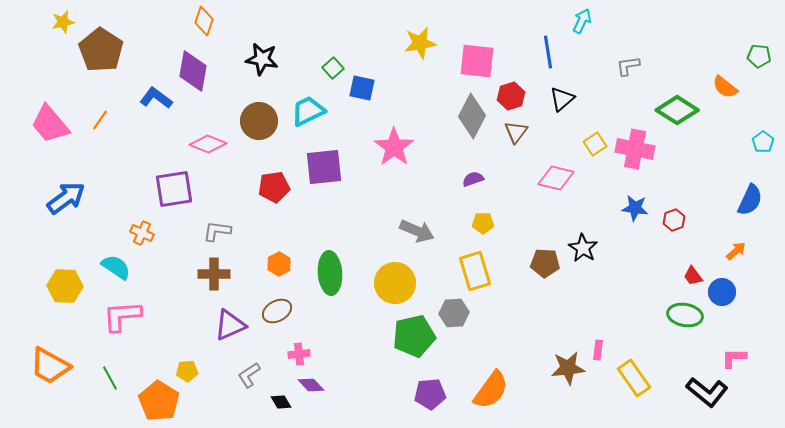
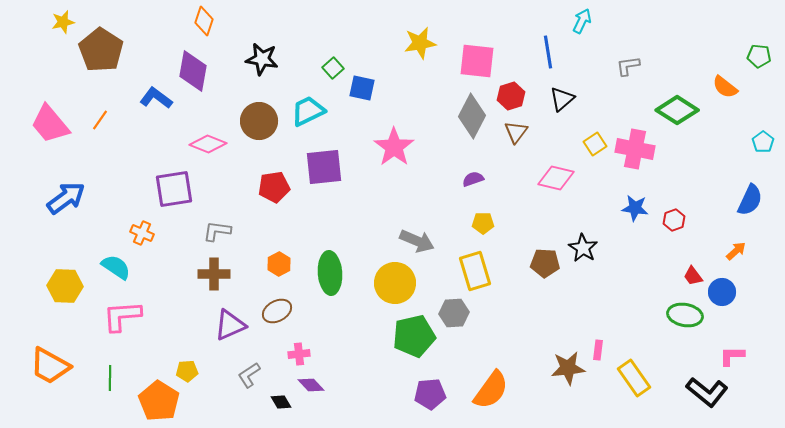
gray arrow at (417, 231): moved 10 px down
pink L-shape at (734, 358): moved 2 px left, 2 px up
green line at (110, 378): rotated 30 degrees clockwise
